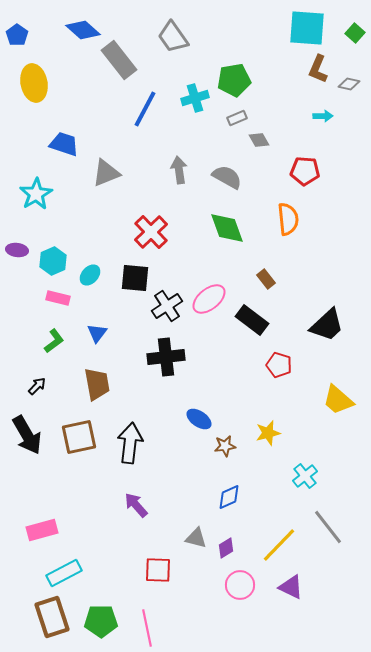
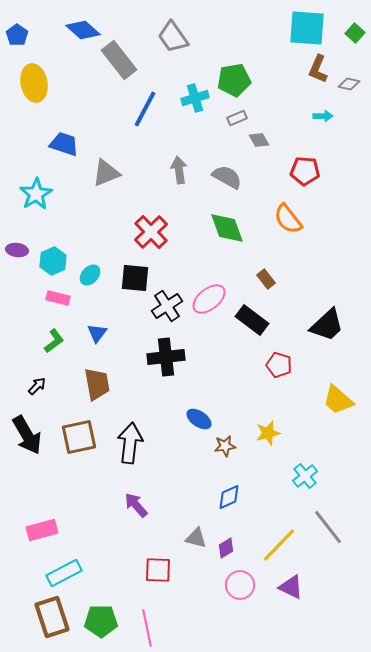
orange semicircle at (288, 219): rotated 148 degrees clockwise
